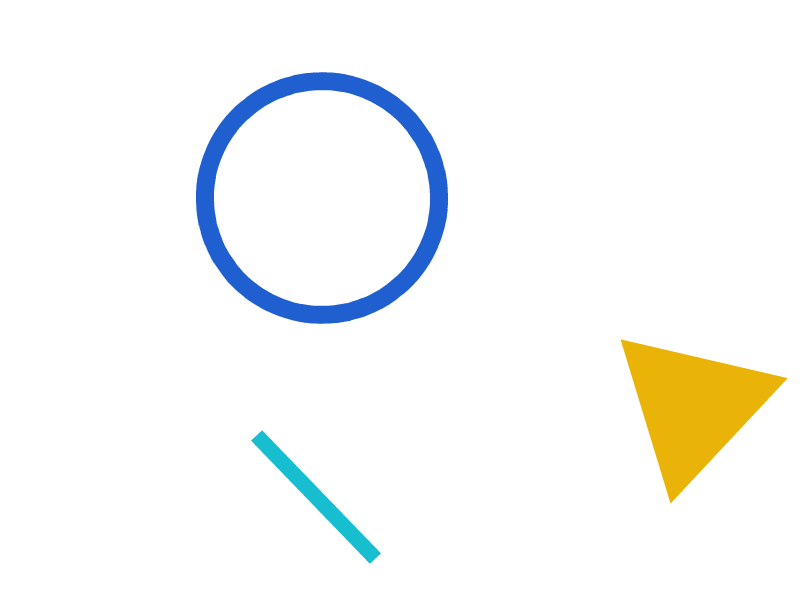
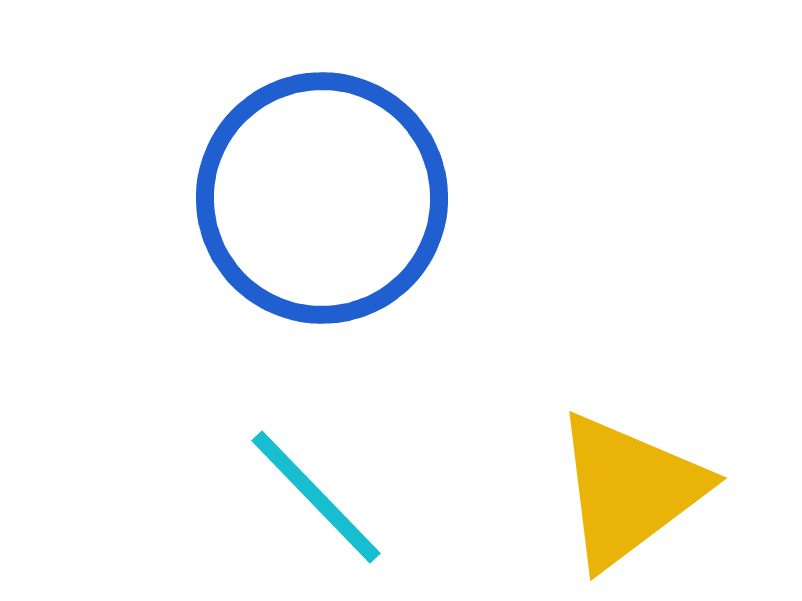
yellow triangle: moved 64 px left, 83 px down; rotated 10 degrees clockwise
